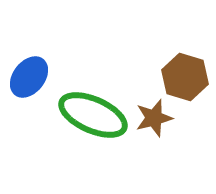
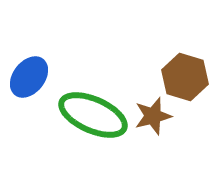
brown star: moved 1 px left, 2 px up
